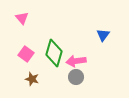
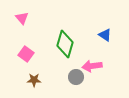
blue triangle: moved 2 px right; rotated 32 degrees counterclockwise
green diamond: moved 11 px right, 9 px up
pink arrow: moved 16 px right, 5 px down
brown star: moved 2 px right, 1 px down; rotated 16 degrees counterclockwise
